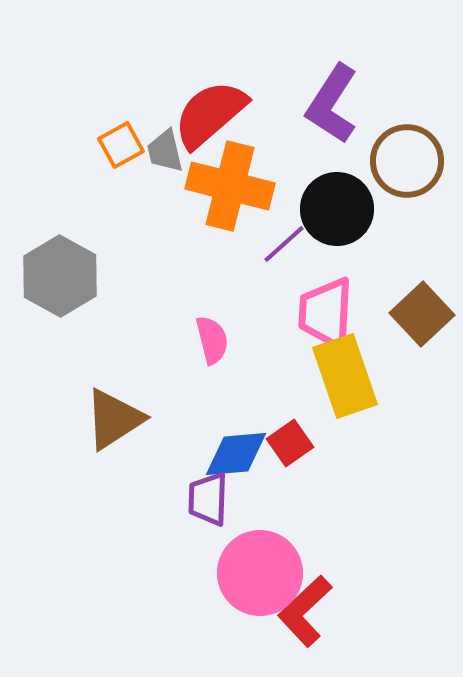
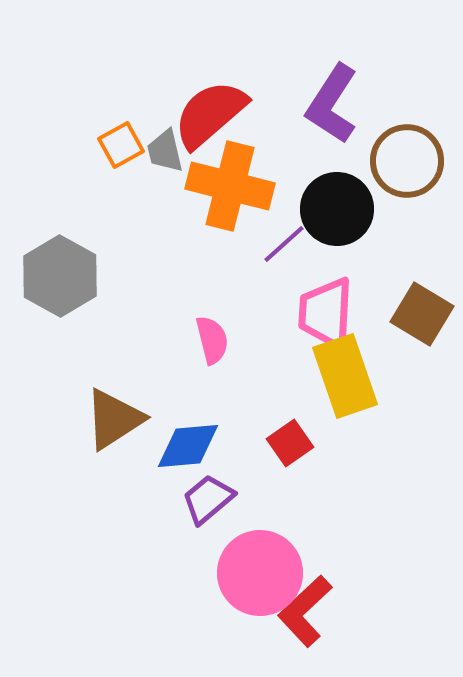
brown square: rotated 16 degrees counterclockwise
blue diamond: moved 48 px left, 8 px up
purple trapezoid: rotated 48 degrees clockwise
